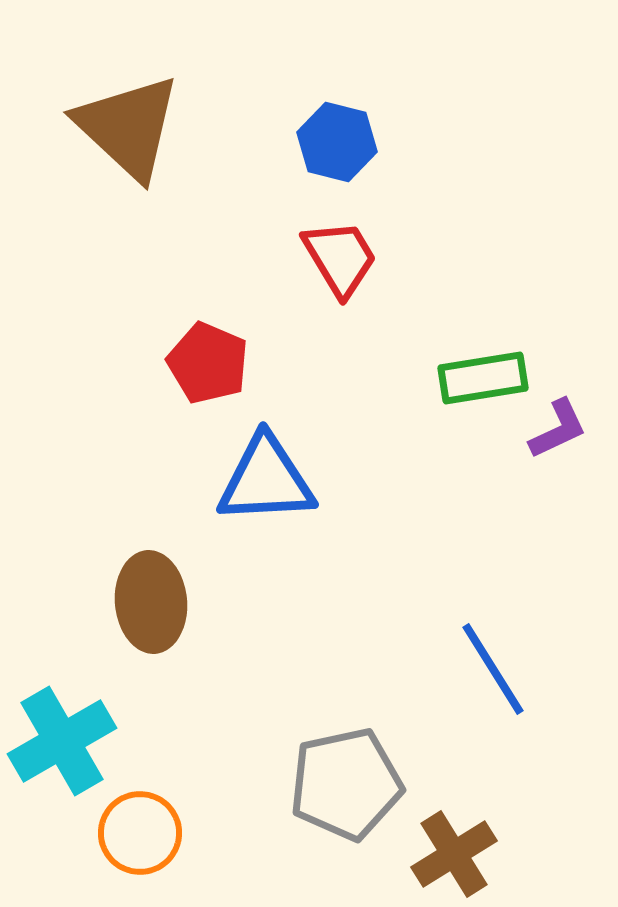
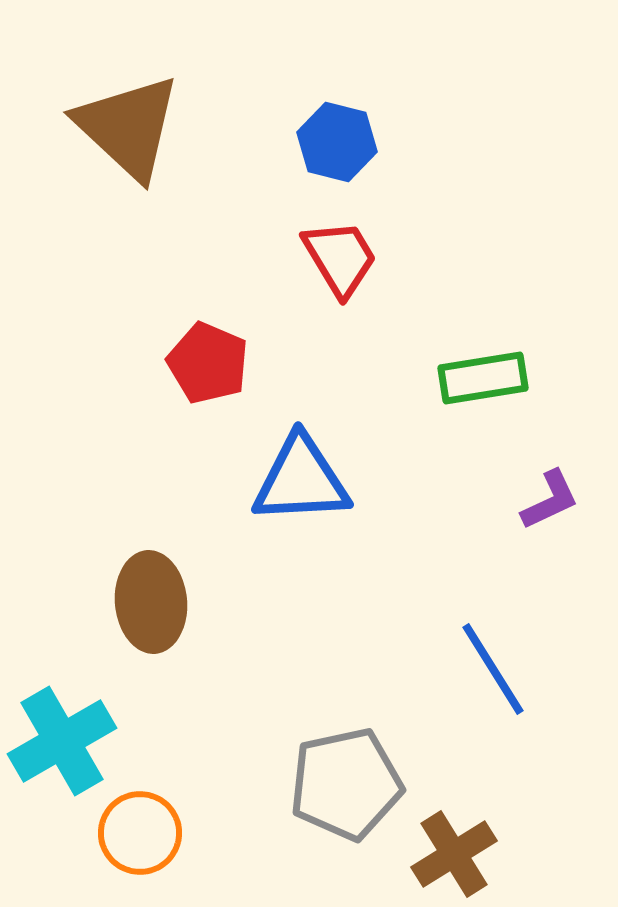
purple L-shape: moved 8 px left, 71 px down
blue triangle: moved 35 px right
